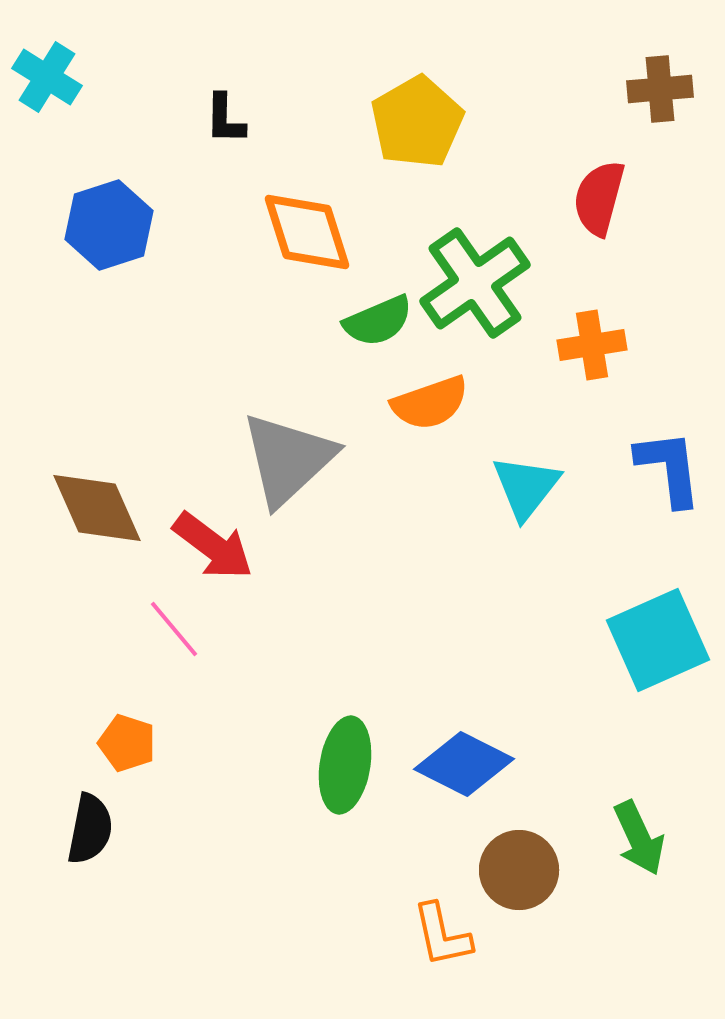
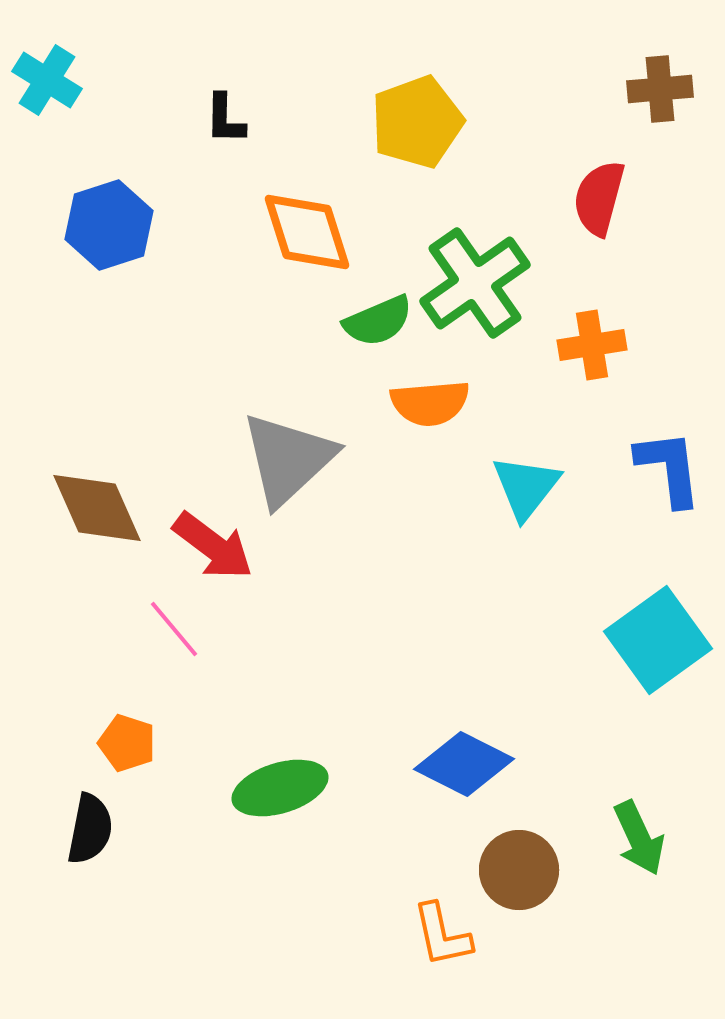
cyan cross: moved 3 px down
yellow pentagon: rotated 10 degrees clockwise
orange semicircle: rotated 14 degrees clockwise
cyan square: rotated 12 degrees counterclockwise
green ellipse: moved 65 px left, 23 px down; rotated 64 degrees clockwise
